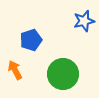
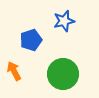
blue star: moved 20 px left
orange arrow: moved 1 px left, 1 px down
